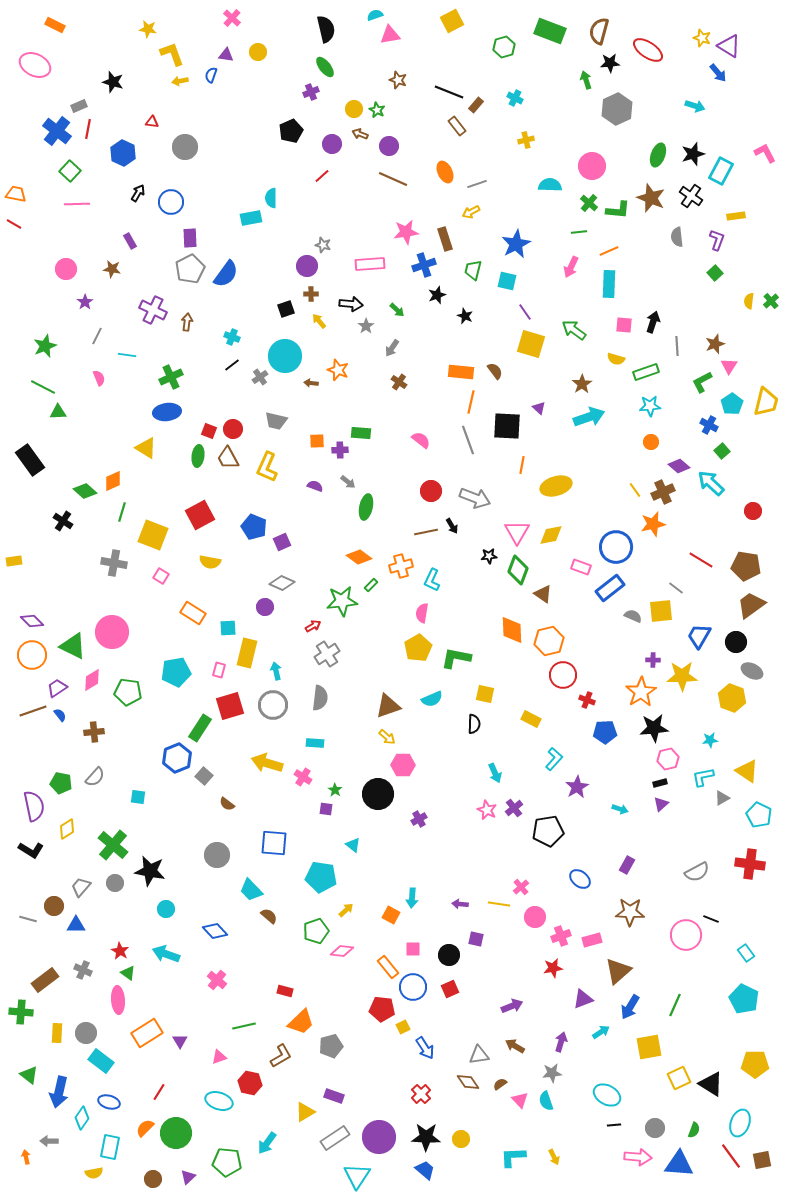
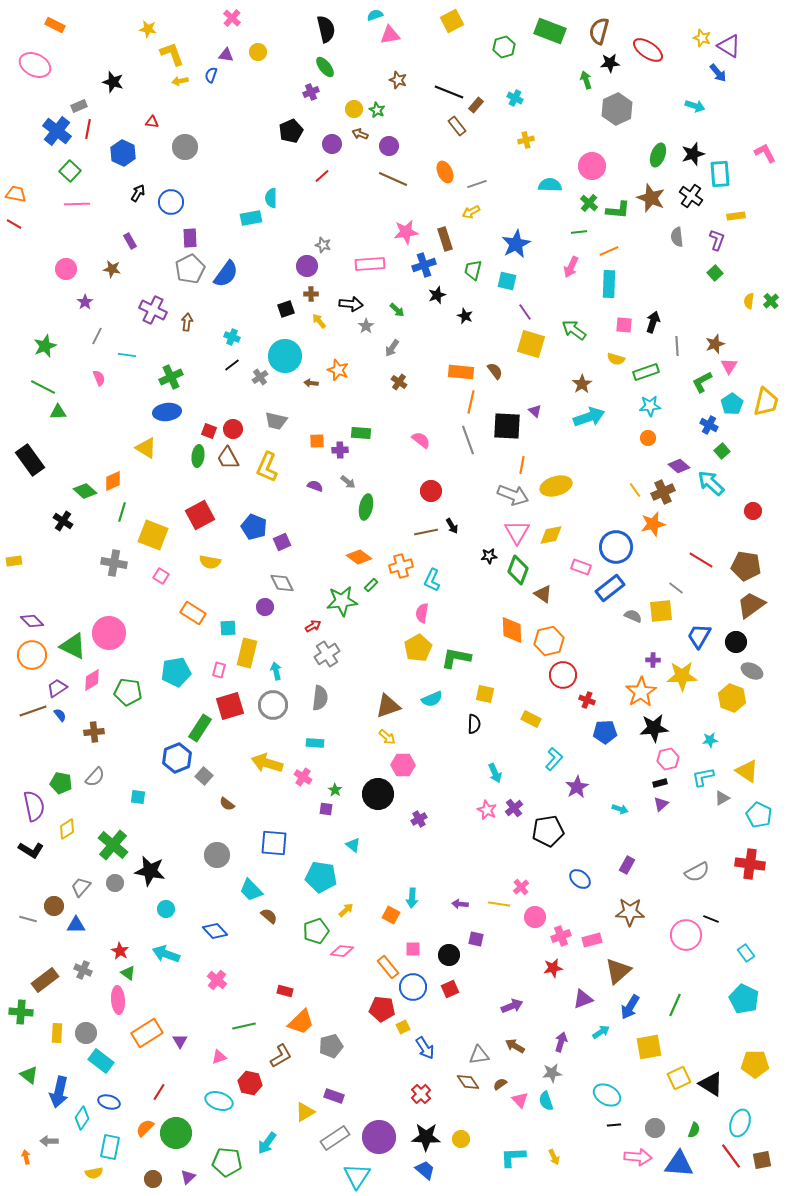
cyan rectangle at (721, 171): moved 1 px left, 3 px down; rotated 32 degrees counterclockwise
purple triangle at (539, 408): moved 4 px left, 3 px down
orange circle at (651, 442): moved 3 px left, 4 px up
gray arrow at (475, 498): moved 38 px right, 3 px up
gray diamond at (282, 583): rotated 40 degrees clockwise
pink circle at (112, 632): moved 3 px left, 1 px down
